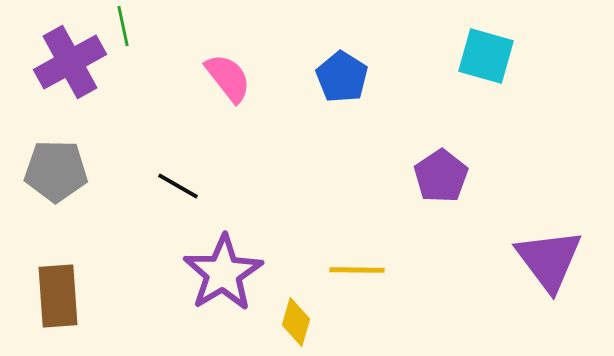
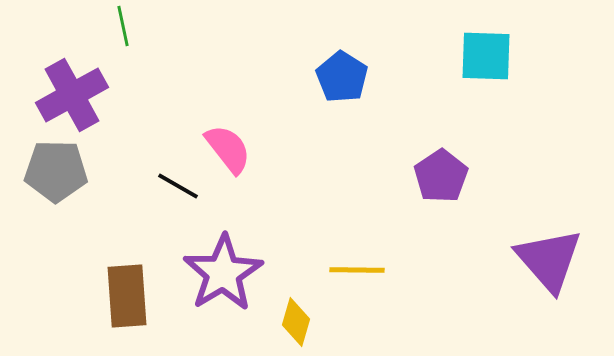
cyan square: rotated 14 degrees counterclockwise
purple cross: moved 2 px right, 33 px down
pink semicircle: moved 71 px down
purple triangle: rotated 4 degrees counterclockwise
brown rectangle: moved 69 px right
